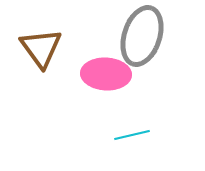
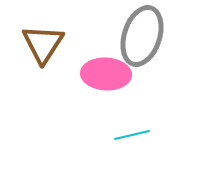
brown triangle: moved 2 px right, 4 px up; rotated 9 degrees clockwise
